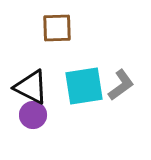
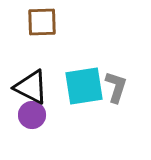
brown square: moved 15 px left, 6 px up
gray L-shape: moved 5 px left, 2 px down; rotated 36 degrees counterclockwise
purple circle: moved 1 px left
